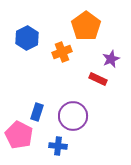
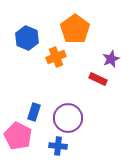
orange pentagon: moved 11 px left, 3 px down
blue hexagon: rotated 10 degrees counterclockwise
orange cross: moved 6 px left, 5 px down
blue rectangle: moved 3 px left
purple circle: moved 5 px left, 2 px down
pink pentagon: moved 1 px left, 1 px down
